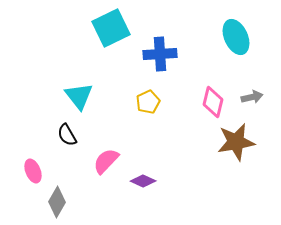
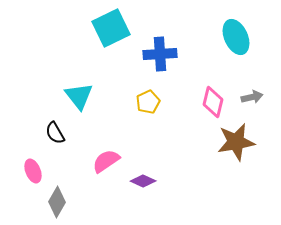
black semicircle: moved 12 px left, 2 px up
pink semicircle: rotated 12 degrees clockwise
